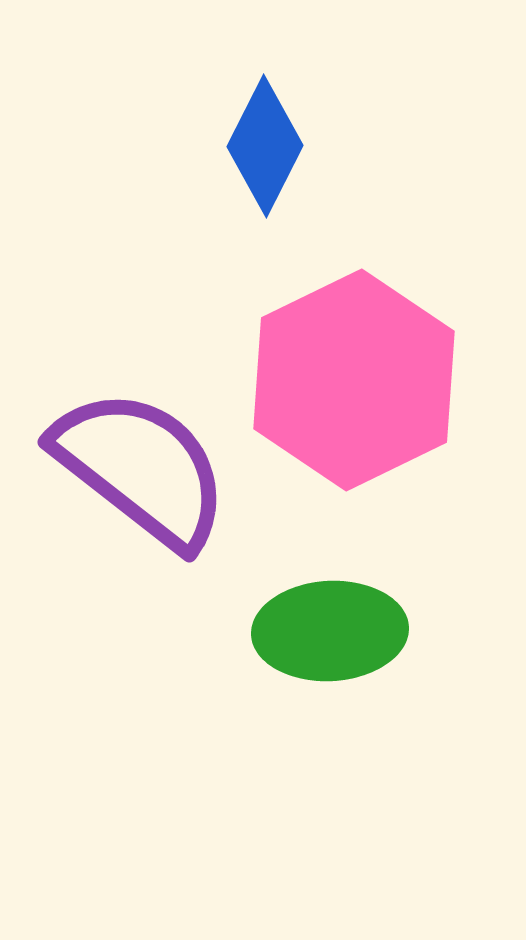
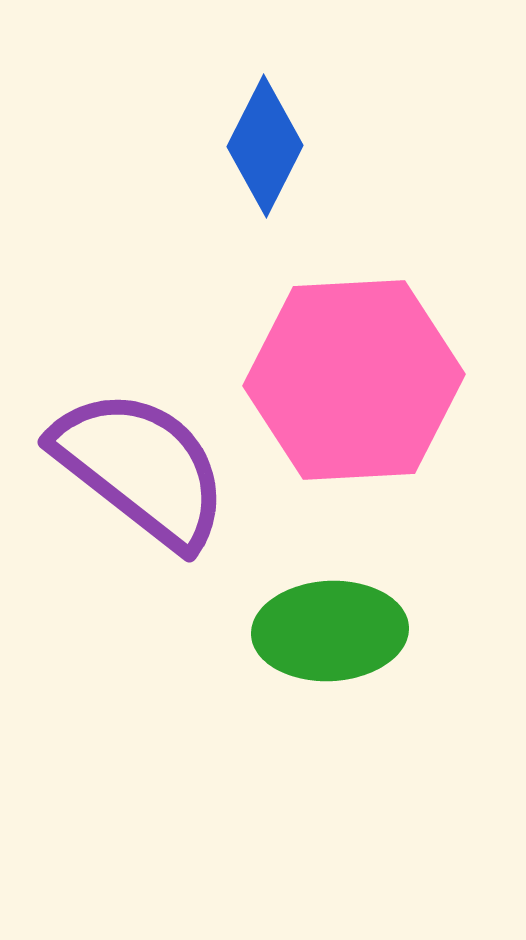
pink hexagon: rotated 23 degrees clockwise
